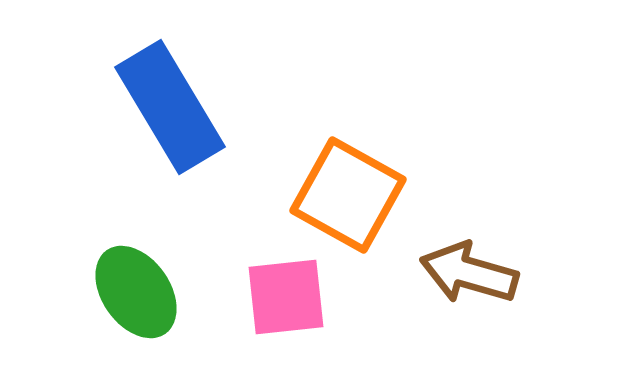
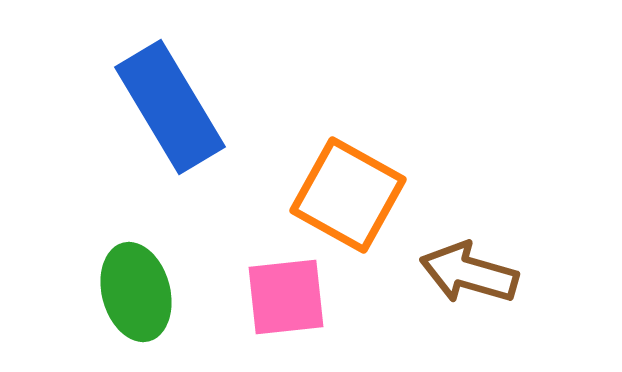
green ellipse: rotated 20 degrees clockwise
